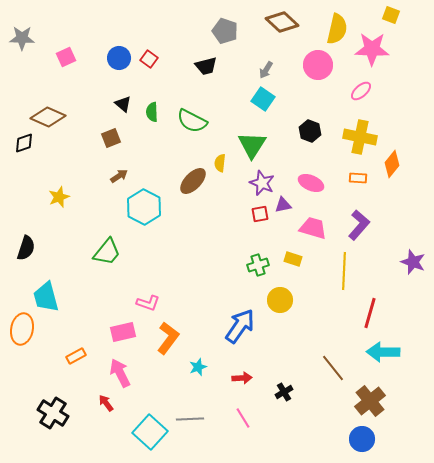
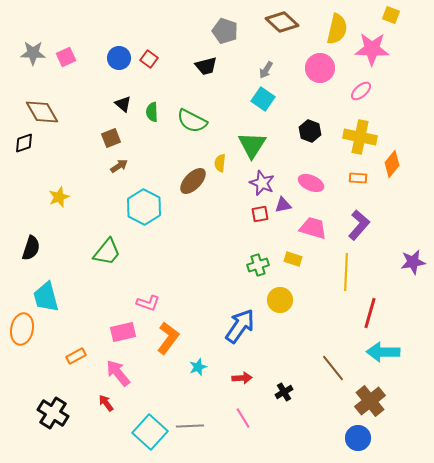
gray star at (22, 38): moved 11 px right, 15 px down
pink circle at (318, 65): moved 2 px right, 3 px down
brown diamond at (48, 117): moved 6 px left, 5 px up; rotated 36 degrees clockwise
brown arrow at (119, 176): moved 10 px up
black semicircle at (26, 248): moved 5 px right
purple star at (413, 262): rotated 30 degrees counterclockwise
yellow line at (344, 271): moved 2 px right, 1 px down
pink arrow at (120, 373): moved 2 px left; rotated 12 degrees counterclockwise
gray line at (190, 419): moved 7 px down
blue circle at (362, 439): moved 4 px left, 1 px up
